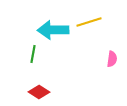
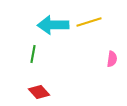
cyan arrow: moved 5 px up
red diamond: rotated 15 degrees clockwise
